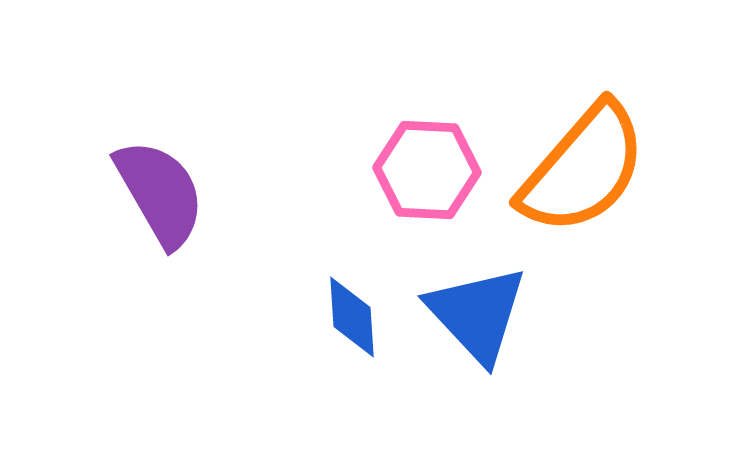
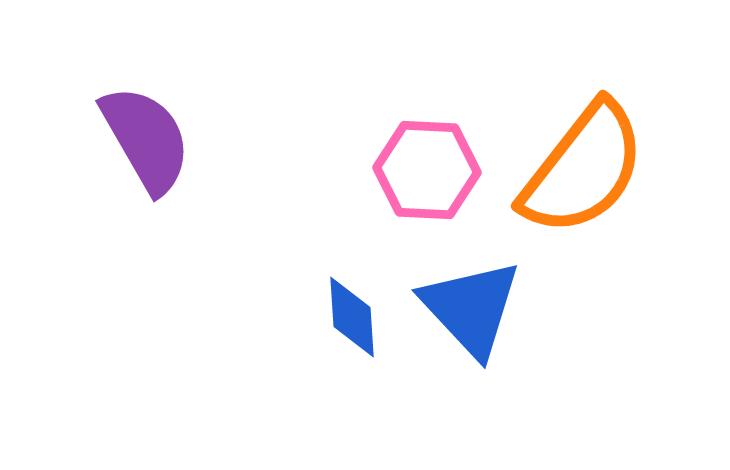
orange semicircle: rotated 3 degrees counterclockwise
purple semicircle: moved 14 px left, 54 px up
blue triangle: moved 6 px left, 6 px up
